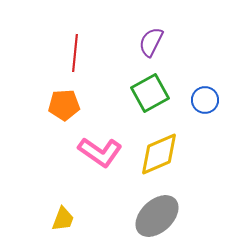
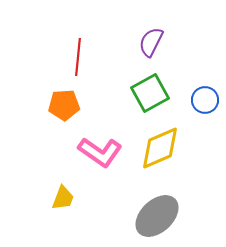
red line: moved 3 px right, 4 px down
yellow diamond: moved 1 px right, 6 px up
yellow trapezoid: moved 21 px up
